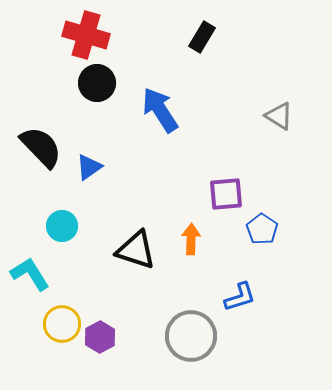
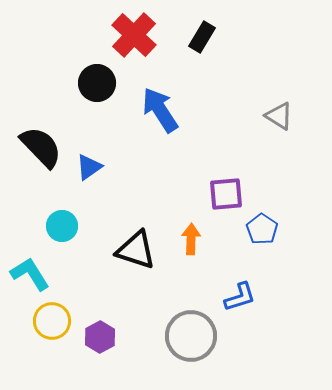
red cross: moved 48 px right; rotated 27 degrees clockwise
yellow circle: moved 10 px left, 3 px up
